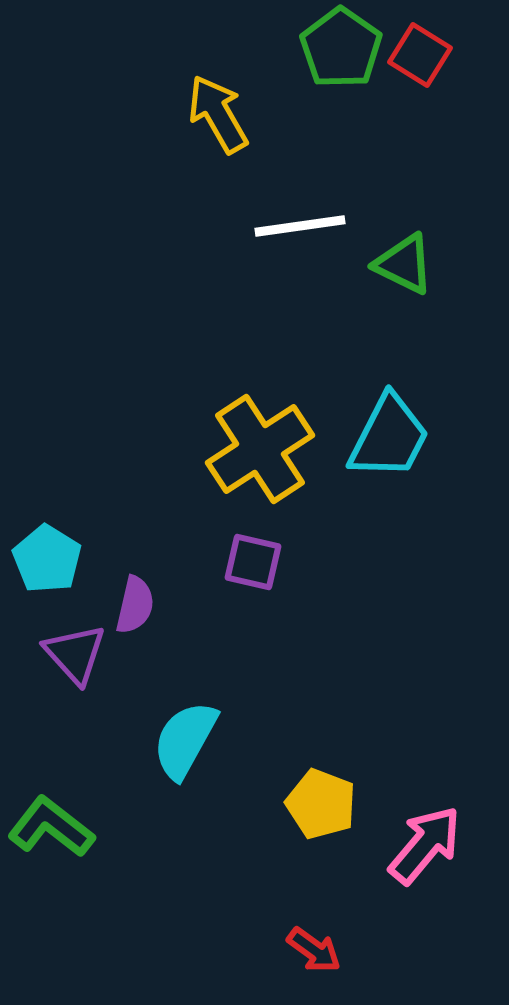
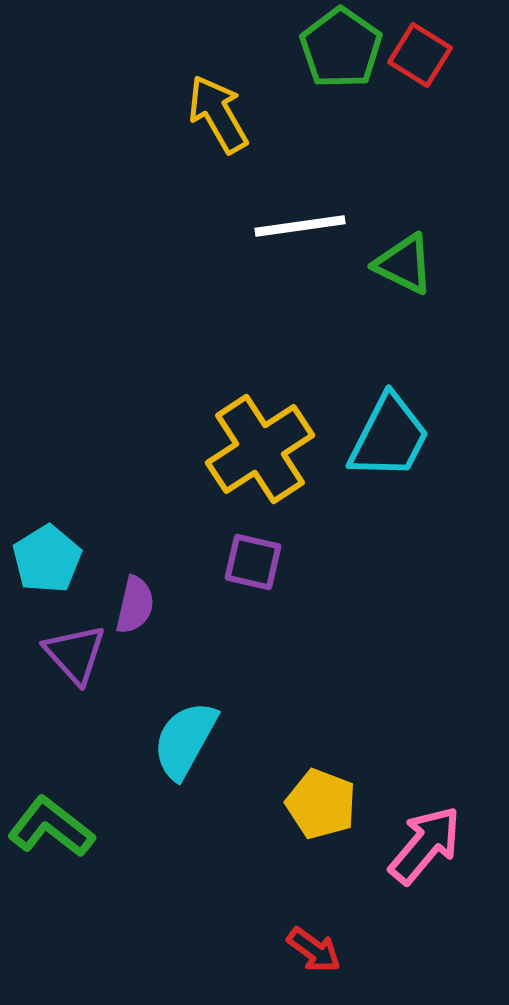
cyan pentagon: rotated 8 degrees clockwise
